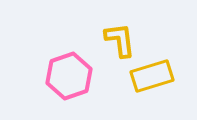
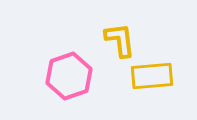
yellow rectangle: rotated 12 degrees clockwise
